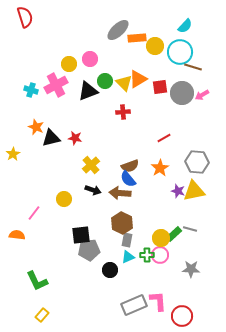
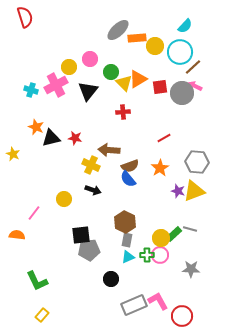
yellow circle at (69, 64): moved 3 px down
brown line at (193, 67): rotated 60 degrees counterclockwise
green circle at (105, 81): moved 6 px right, 9 px up
black triangle at (88, 91): rotated 30 degrees counterclockwise
pink arrow at (202, 95): moved 7 px left, 9 px up; rotated 56 degrees clockwise
yellow star at (13, 154): rotated 16 degrees counterclockwise
yellow cross at (91, 165): rotated 24 degrees counterclockwise
yellow triangle at (194, 191): rotated 10 degrees counterclockwise
brown arrow at (120, 193): moved 11 px left, 43 px up
brown hexagon at (122, 223): moved 3 px right, 1 px up
black circle at (110, 270): moved 1 px right, 9 px down
pink L-shape at (158, 301): rotated 25 degrees counterclockwise
